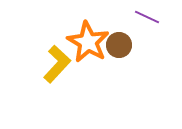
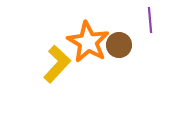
purple line: moved 3 px right, 3 px down; rotated 60 degrees clockwise
